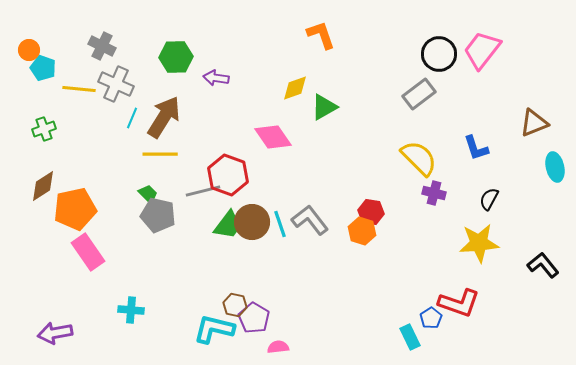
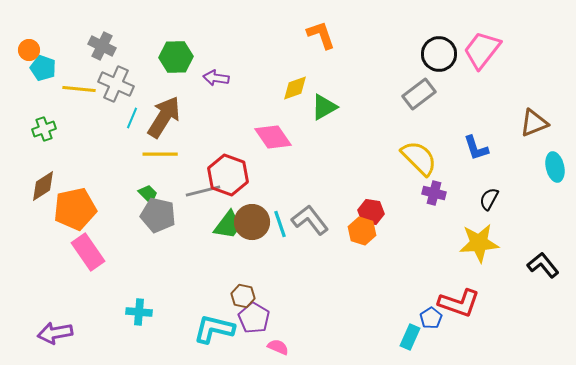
brown hexagon at (235, 305): moved 8 px right, 9 px up
cyan cross at (131, 310): moved 8 px right, 2 px down
cyan rectangle at (410, 337): rotated 50 degrees clockwise
pink semicircle at (278, 347): rotated 30 degrees clockwise
